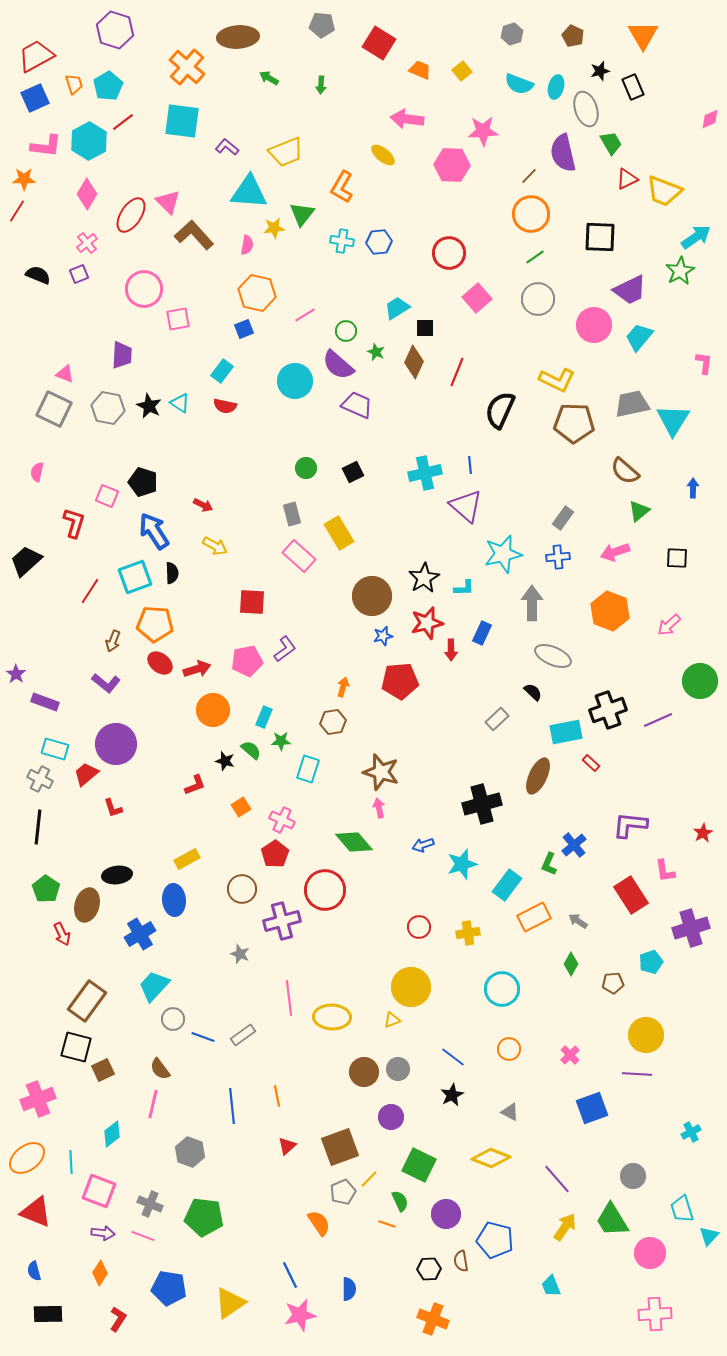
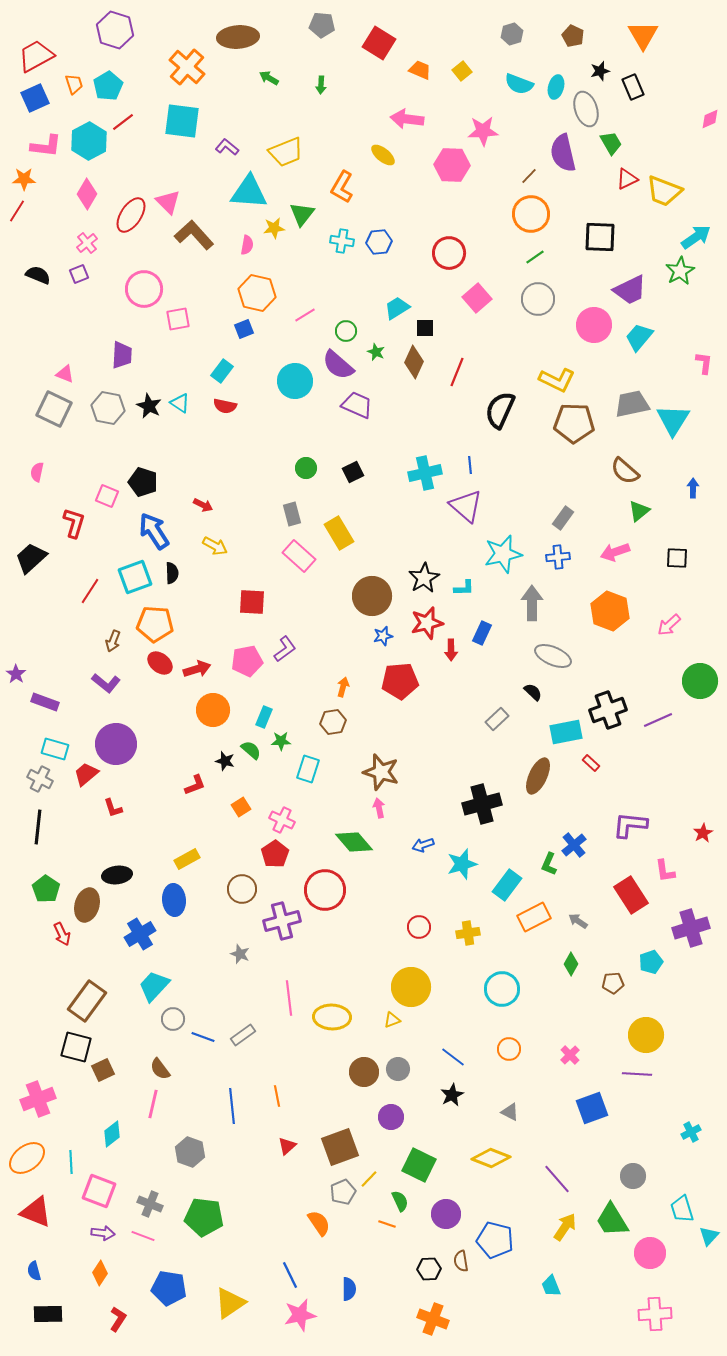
black trapezoid at (26, 561): moved 5 px right, 3 px up
